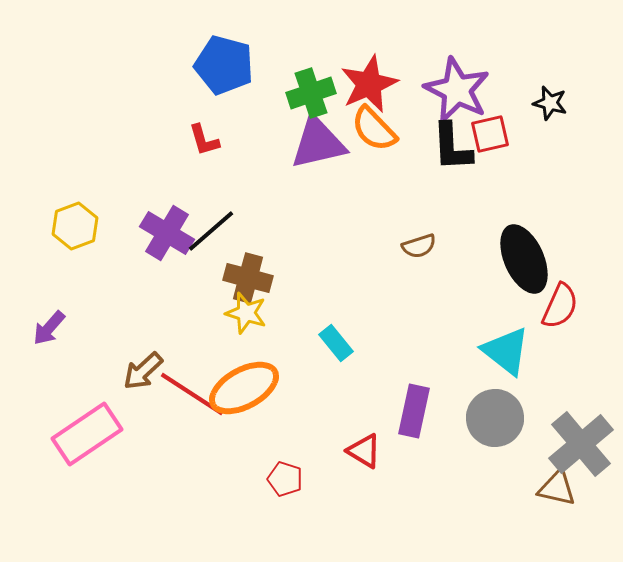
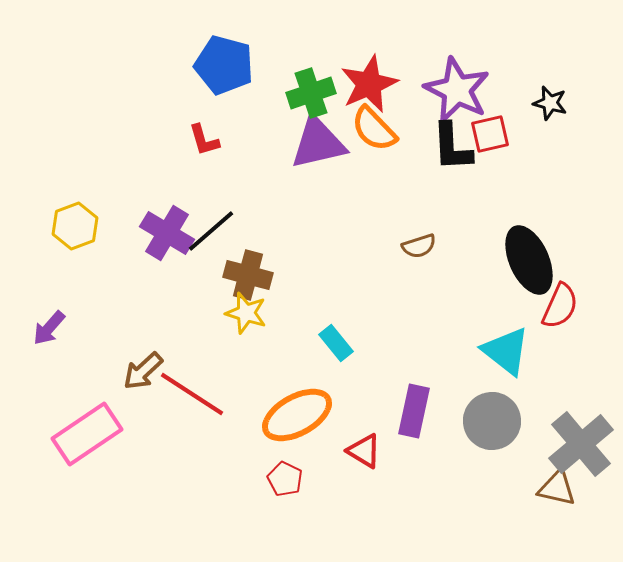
black ellipse: moved 5 px right, 1 px down
brown cross: moved 3 px up
orange ellipse: moved 53 px right, 27 px down
gray circle: moved 3 px left, 3 px down
red pentagon: rotated 8 degrees clockwise
